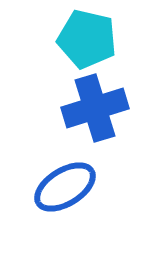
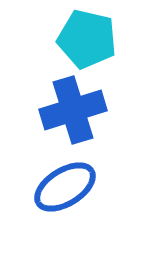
blue cross: moved 22 px left, 2 px down
